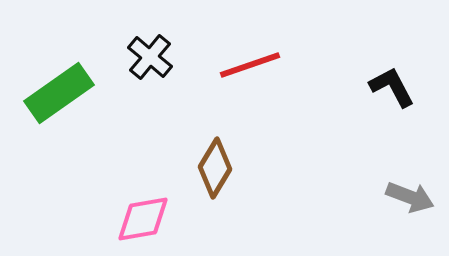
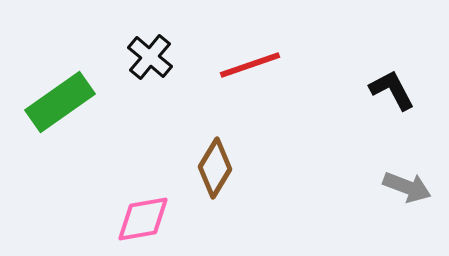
black L-shape: moved 3 px down
green rectangle: moved 1 px right, 9 px down
gray arrow: moved 3 px left, 10 px up
